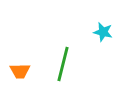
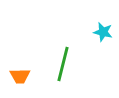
orange trapezoid: moved 5 px down
